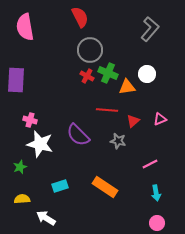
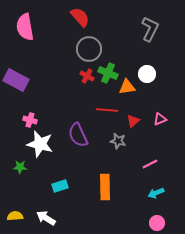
red semicircle: rotated 15 degrees counterclockwise
gray L-shape: rotated 15 degrees counterclockwise
gray circle: moved 1 px left, 1 px up
purple rectangle: rotated 65 degrees counterclockwise
purple semicircle: rotated 20 degrees clockwise
green star: rotated 24 degrees clockwise
orange rectangle: rotated 55 degrees clockwise
cyan arrow: rotated 77 degrees clockwise
yellow semicircle: moved 7 px left, 17 px down
